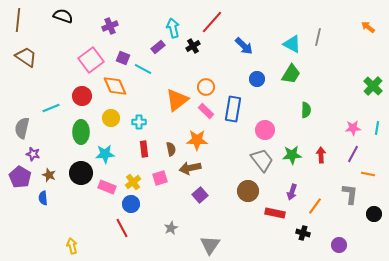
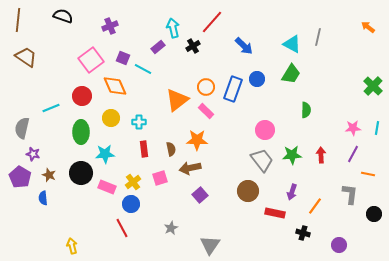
blue rectangle at (233, 109): moved 20 px up; rotated 10 degrees clockwise
